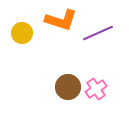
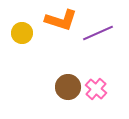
pink cross: rotated 15 degrees counterclockwise
